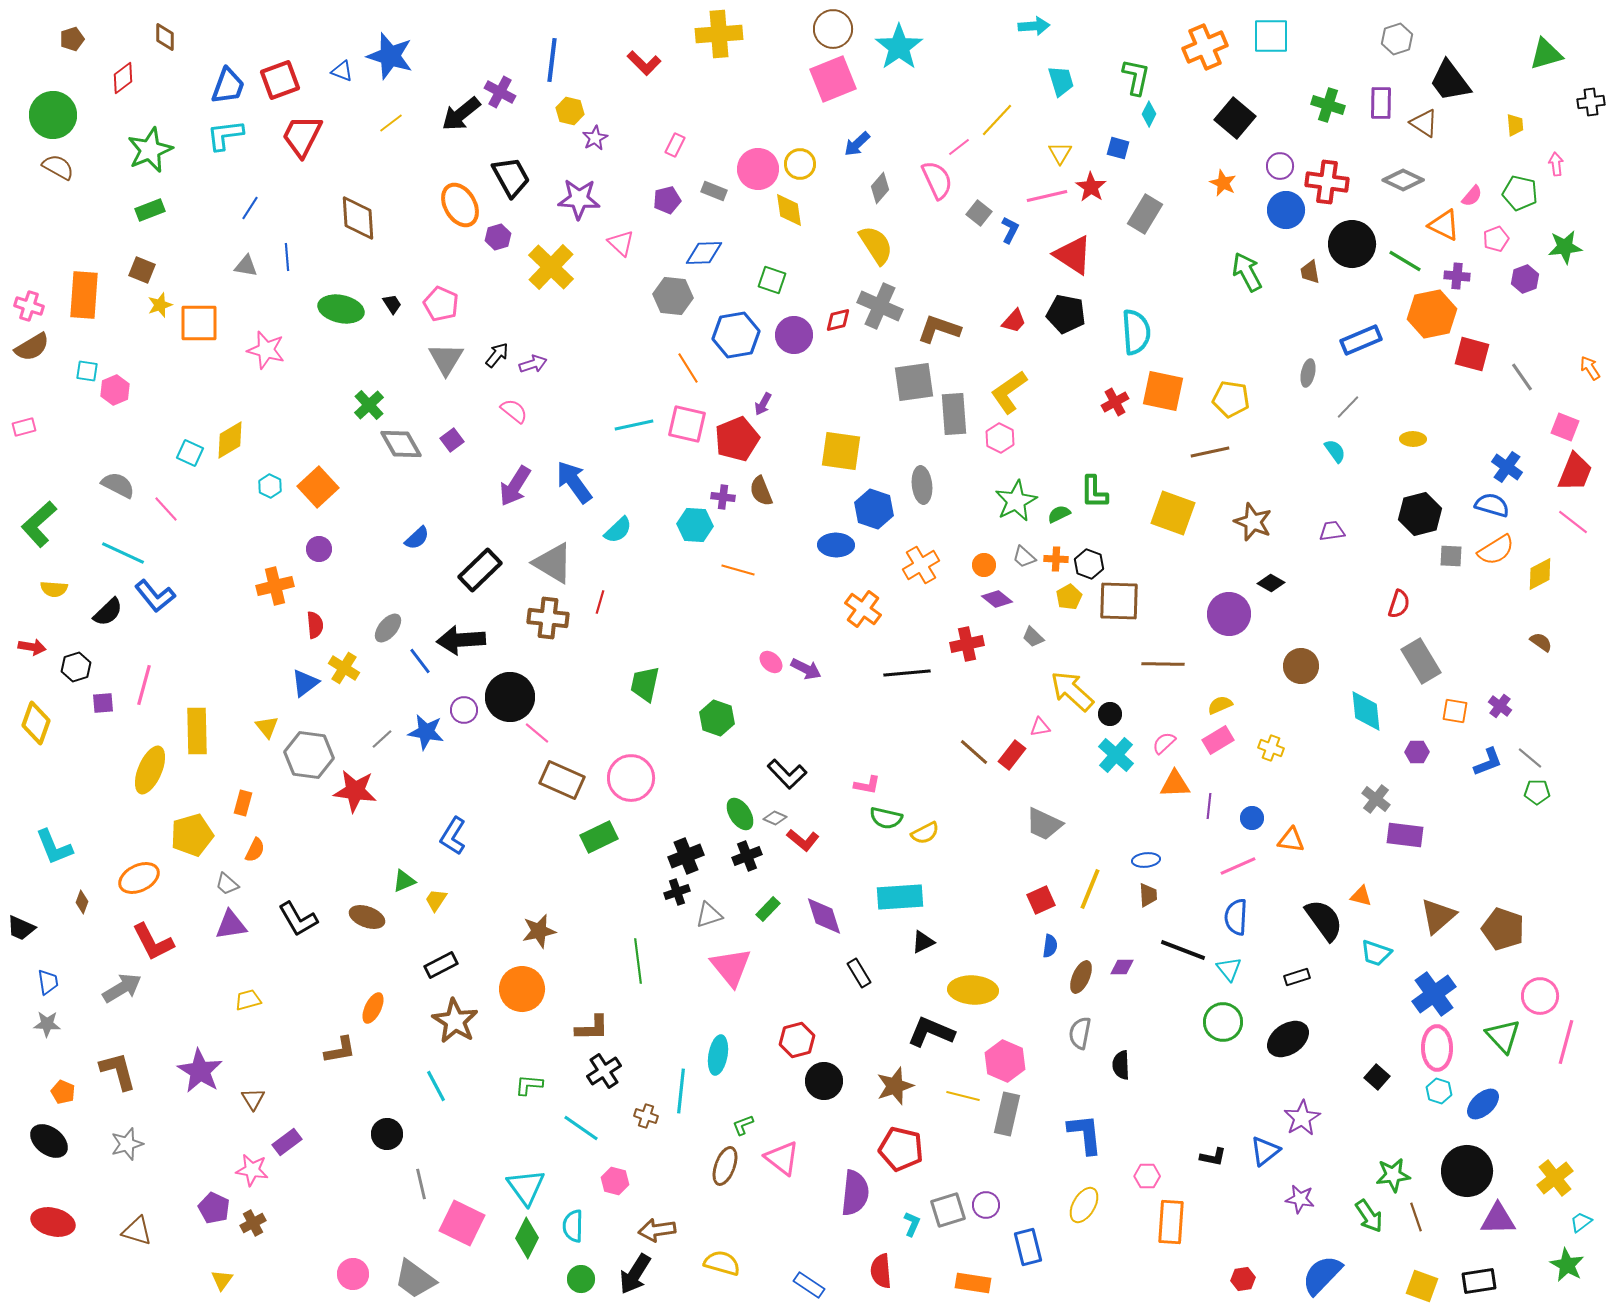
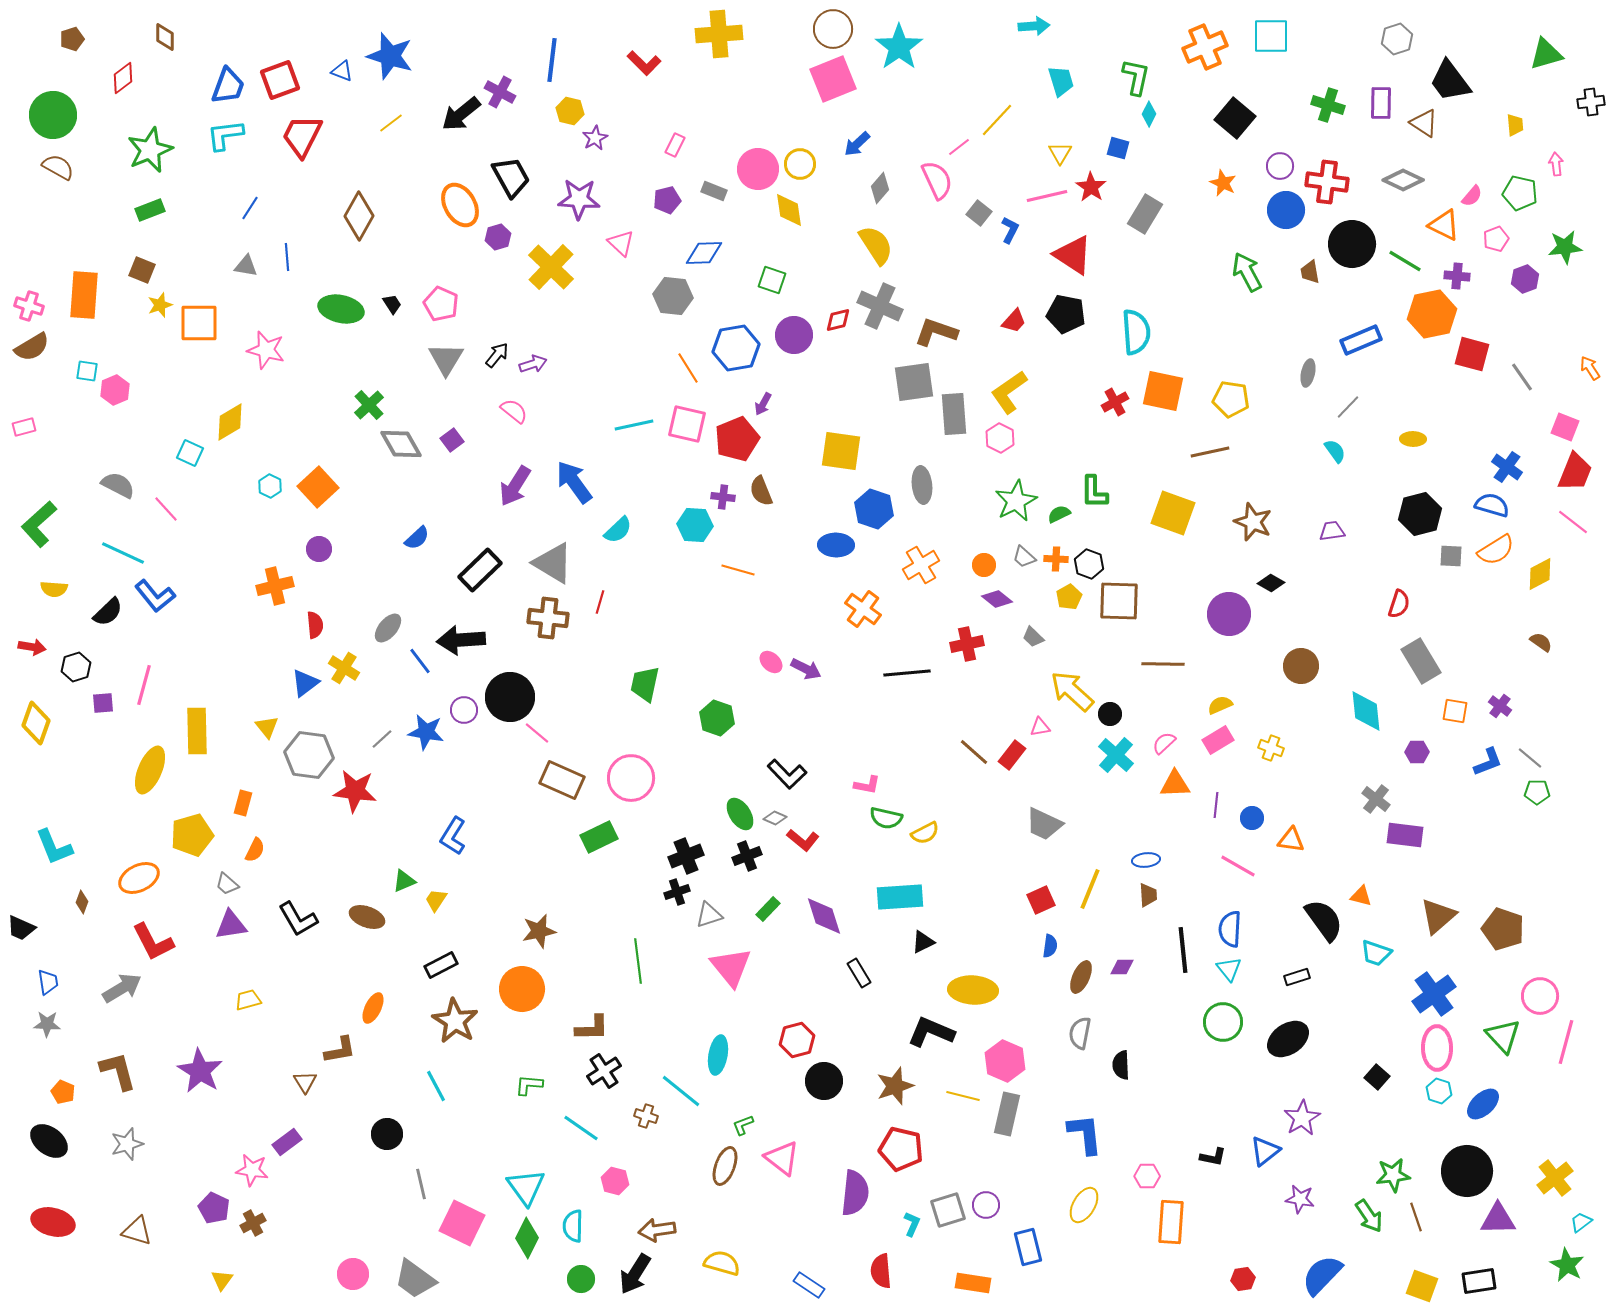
brown diamond at (358, 218): moved 1 px right, 2 px up; rotated 33 degrees clockwise
brown L-shape at (939, 329): moved 3 px left, 3 px down
blue hexagon at (736, 335): moved 13 px down
yellow diamond at (230, 440): moved 18 px up
purple line at (1209, 806): moved 7 px right, 1 px up
pink line at (1238, 866): rotated 54 degrees clockwise
blue semicircle at (1236, 917): moved 6 px left, 12 px down
black line at (1183, 950): rotated 63 degrees clockwise
cyan line at (681, 1091): rotated 57 degrees counterclockwise
brown triangle at (253, 1099): moved 52 px right, 17 px up
